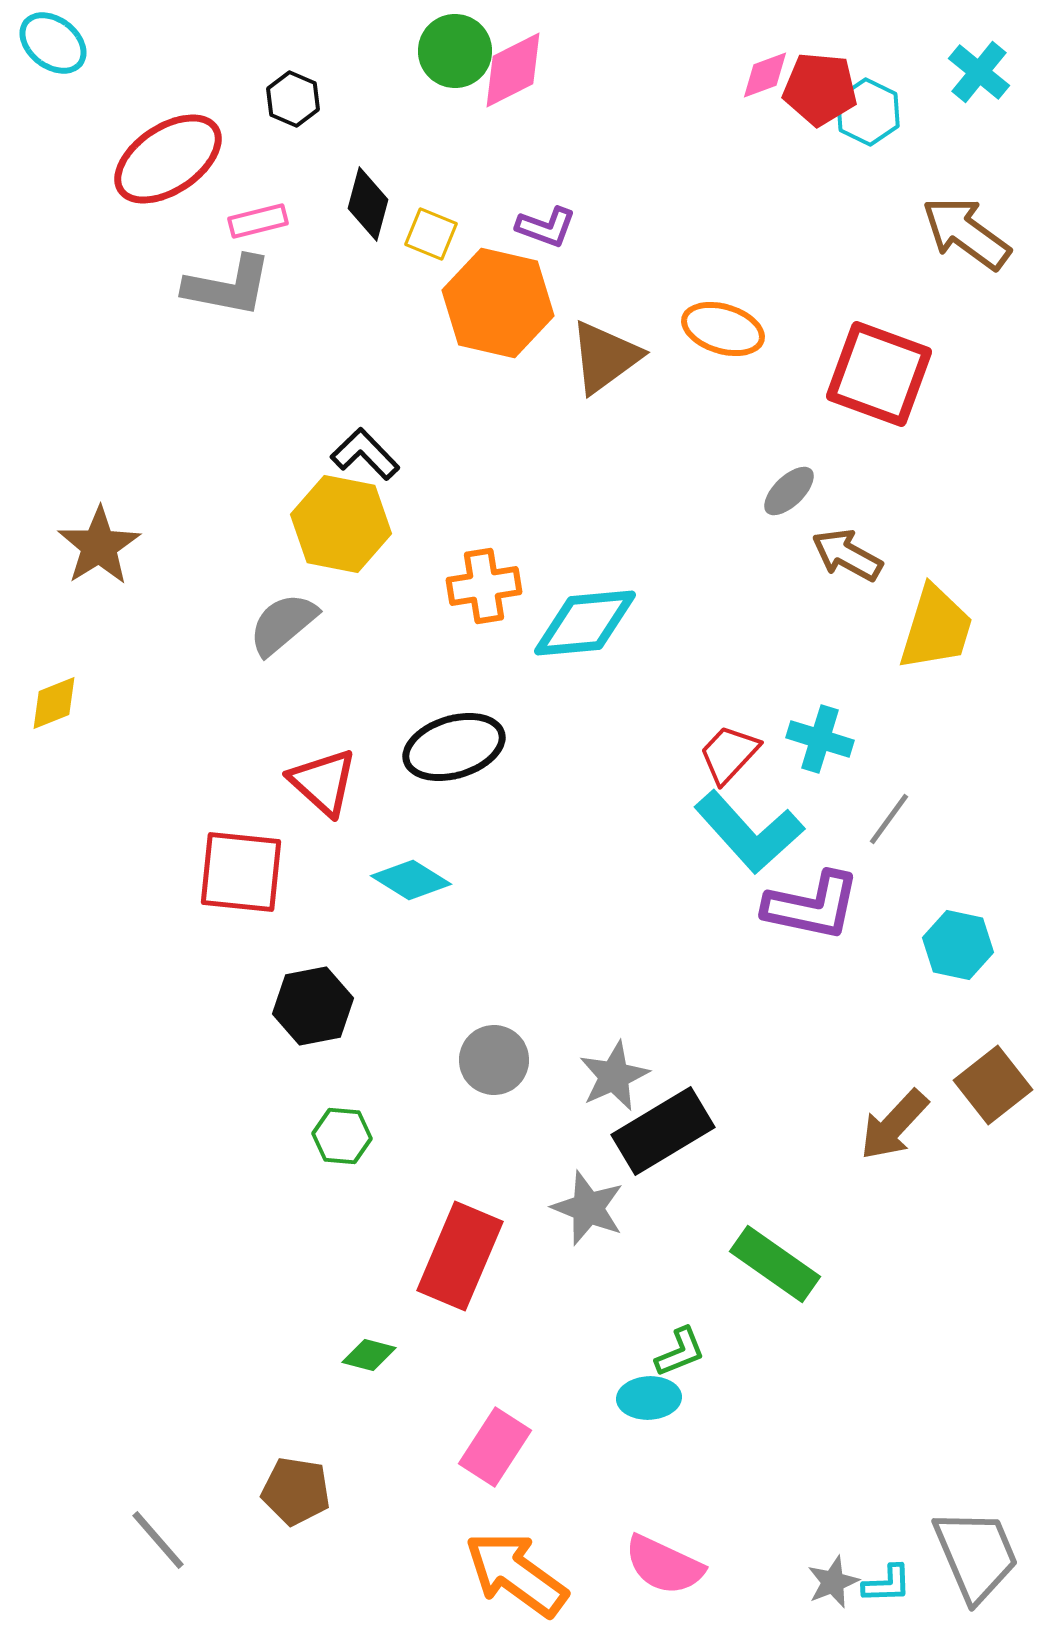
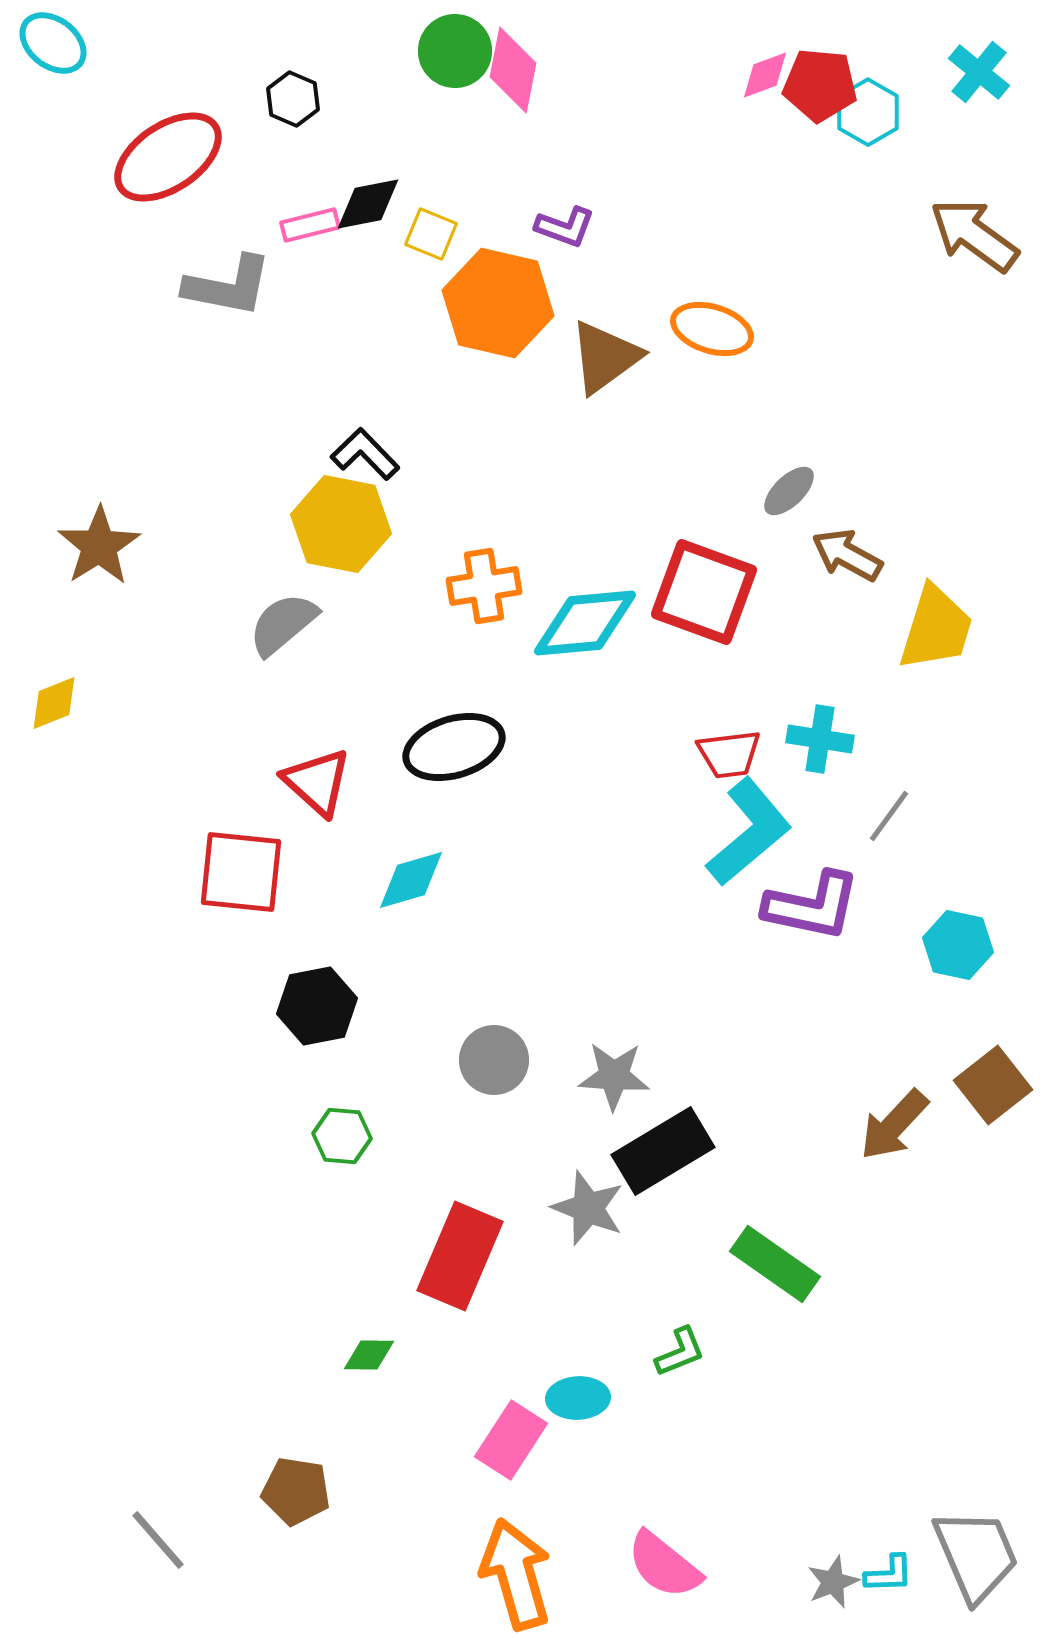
pink diamond at (513, 70): rotated 52 degrees counterclockwise
red pentagon at (820, 89): moved 4 px up
cyan hexagon at (868, 112): rotated 4 degrees clockwise
red ellipse at (168, 159): moved 2 px up
black diamond at (368, 204): rotated 64 degrees clockwise
pink rectangle at (258, 221): moved 52 px right, 4 px down
purple L-shape at (546, 227): moved 19 px right
brown arrow at (966, 233): moved 8 px right, 2 px down
orange ellipse at (723, 329): moved 11 px left
red square at (879, 374): moved 175 px left, 218 px down
cyan cross at (820, 739): rotated 8 degrees counterclockwise
red trapezoid at (729, 754): rotated 140 degrees counterclockwise
red triangle at (323, 782): moved 6 px left
gray line at (889, 819): moved 3 px up
cyan L-shape at (749, 832): rotated 88 degrees counterclockwise
cyan diamond at (411, 880): rotated 48 degrees counterclockwise
black hexagon at (313, 1006): moved 4 px right
gray star at (614, 1076): rotated 28 degrees clockwise
black rectangle at (663, 1131): moved 20 px down
green diamond at (369, 1355): rotated 14 degrees counterclockwise
cyan ellipse at (649, 1398): moved 71 px left
pink rectangle at (495, 1447): moved 16 px right, 7 px up
pink semicircle at (664, 1565): rotated 14 degrees clockwise
orange arrow at (516, 1574): rotated 38 degrees clockwise
cyan L-shape at (887, 1584): moved 2 px right, 10 px up
